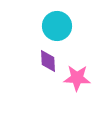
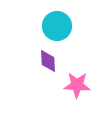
pink star: moved 7 px down
